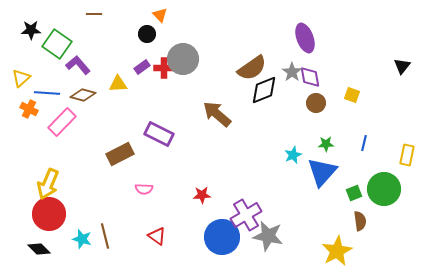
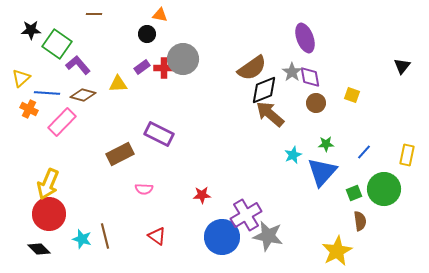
orange triangle at (160, 15): rotated 35 degrees counterclockwise
brown arrow at (217, 114): moved 53 px right
blue line at (364, 143): moved 9 px down; rotated 28 degrees clockwise
